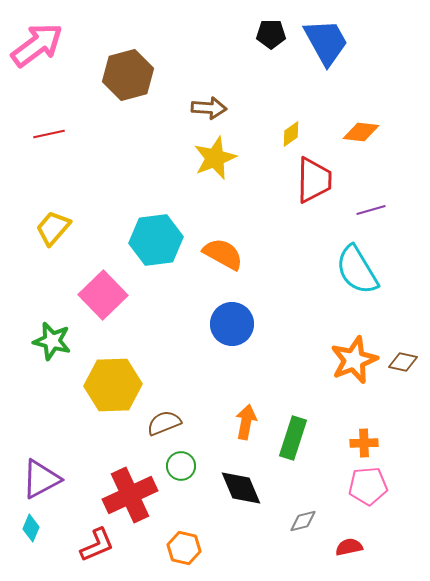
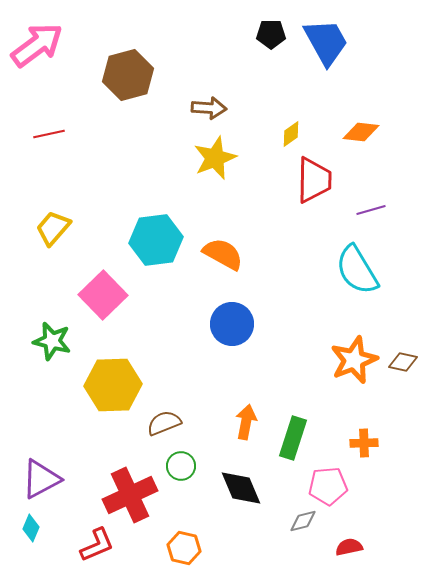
pink pentagon: moved 40 px left
